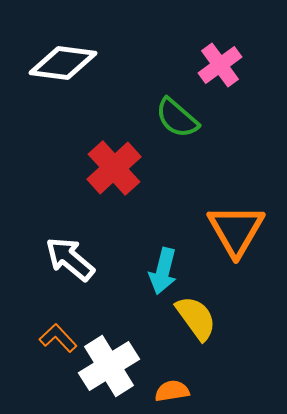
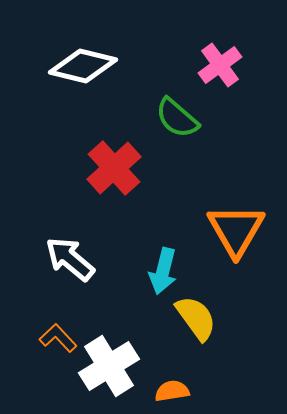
white diamond: moved 20 px right, 3 px down; rotated 6 degrees clockwise
